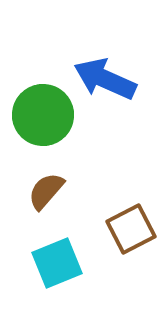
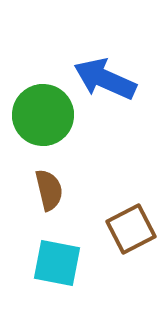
brown semicircle: moved 3 px right, 1 px up; rotated 126 degrees clockwise
cyan square: rotated 33 degrees clockwise
